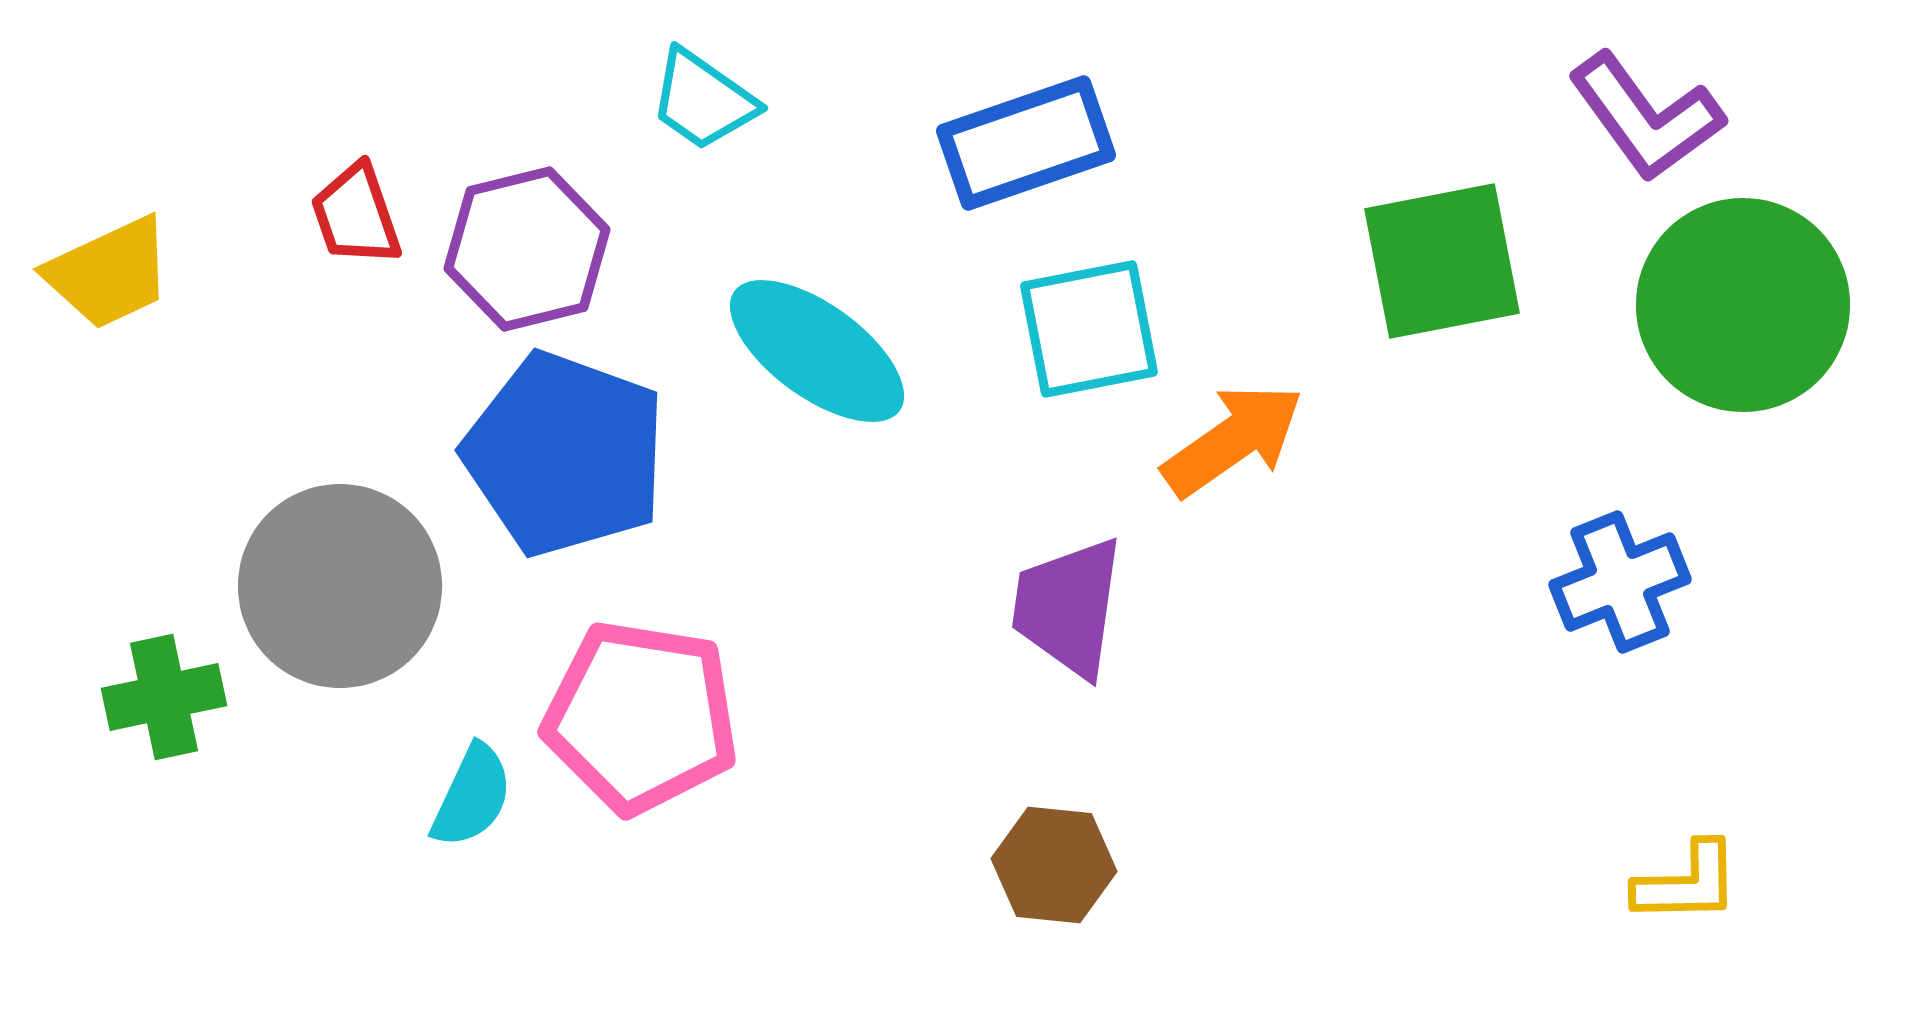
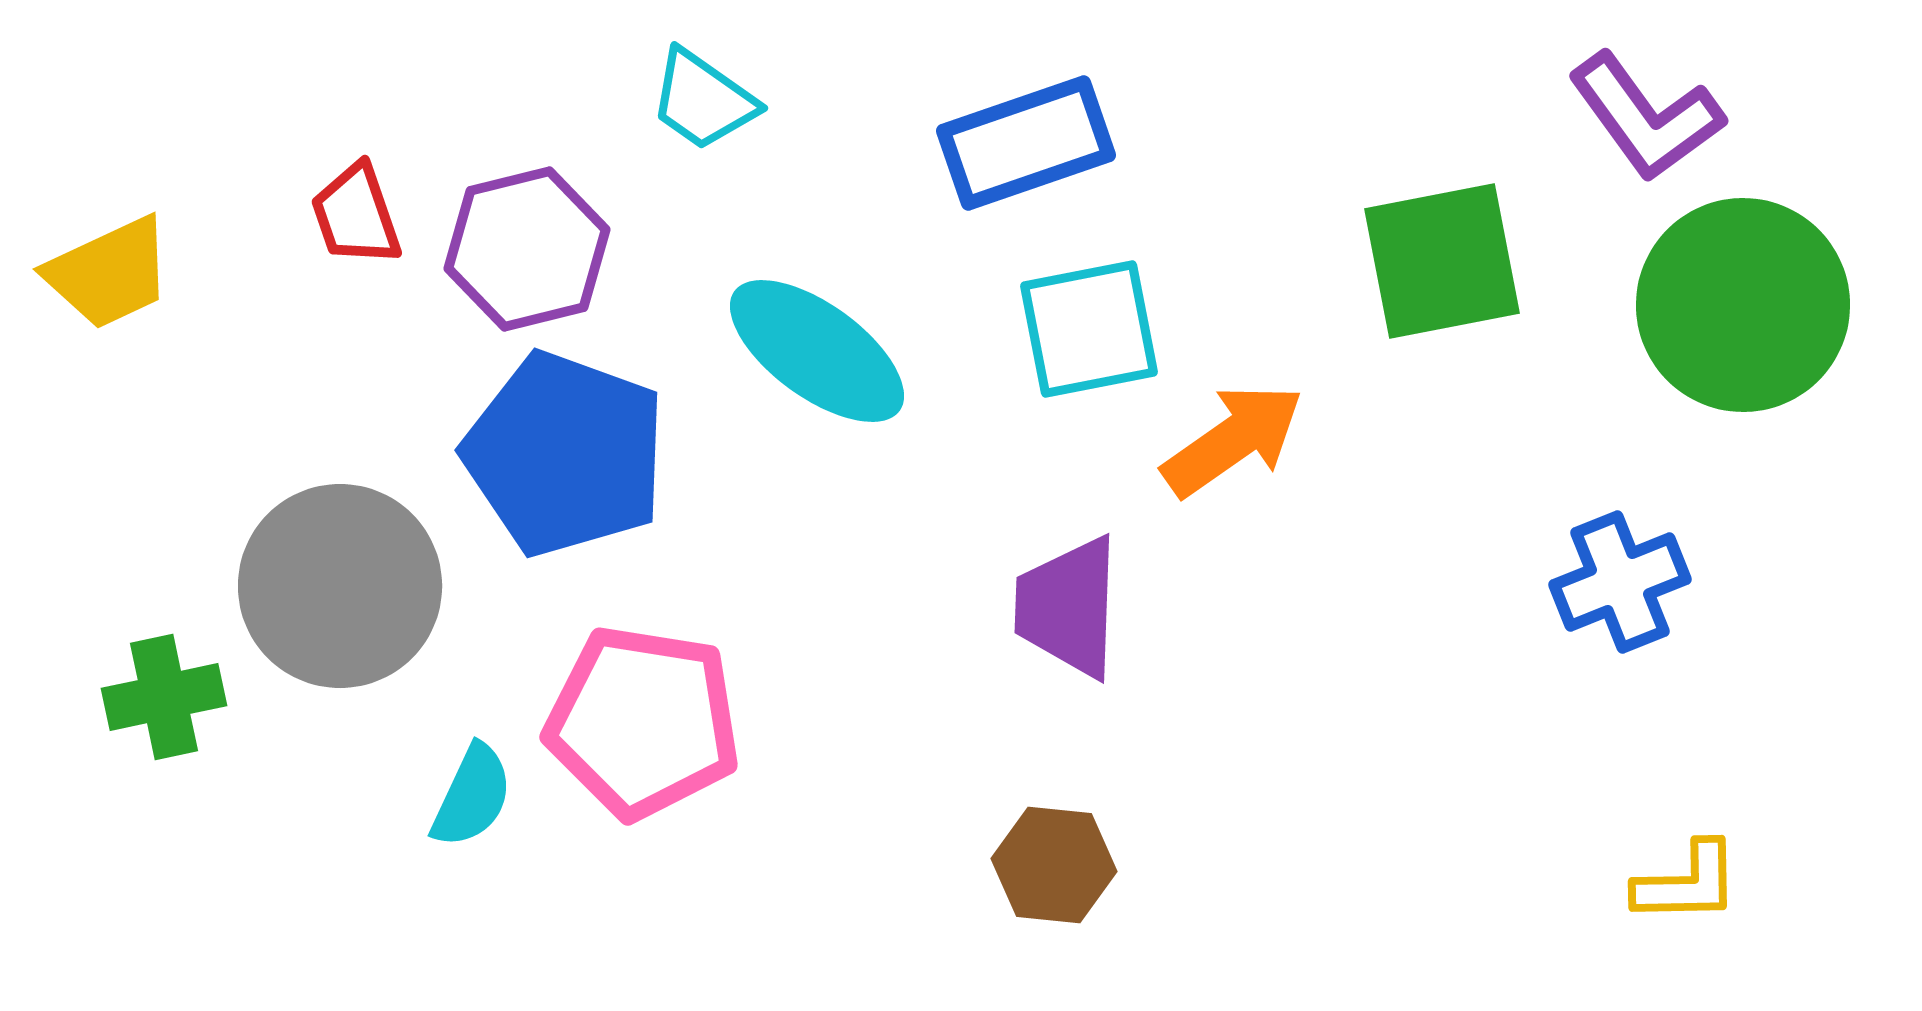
purple trapezoid: rotated 6 degrees counterclockwise
pink pentagon: moved 2 px right, 5 px down
